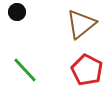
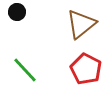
red pentagon: moved 1 px left, 1 px up
